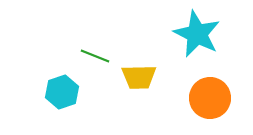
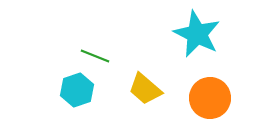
yellow trapezoid: moved 6 px right, 12 px down; rotated 42 degrees clockwise
cyan hexagon: moved 15 px right, 2 px up
